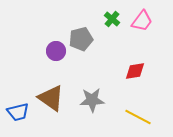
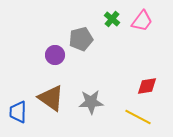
purple circle: moved 1 px left, 4 px down
red diamond: moved 12 px right, 15 px down
gray star: moved 1 px left, 2 px down
blue trapezoid: rotated 105 degrees clockwise
